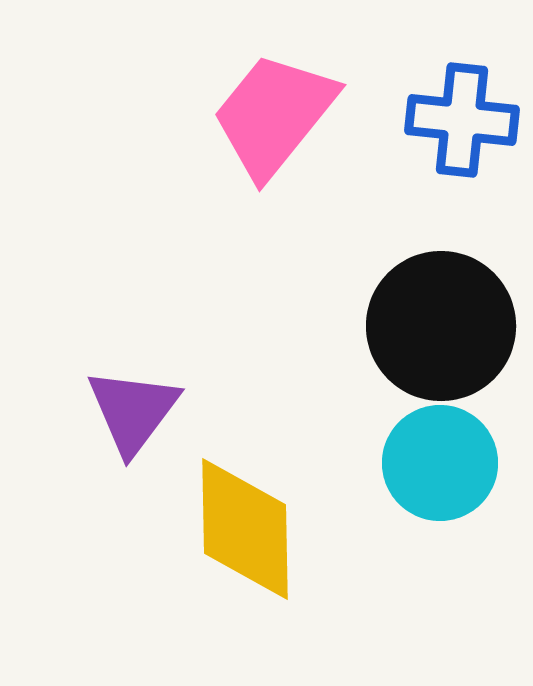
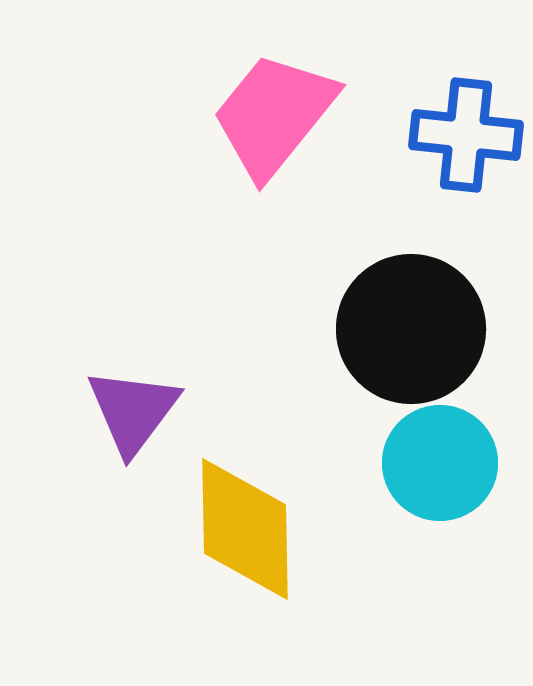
blue cross: moved 4 px right, 15 px down
black circle: moved 30 px left, 3 px down
